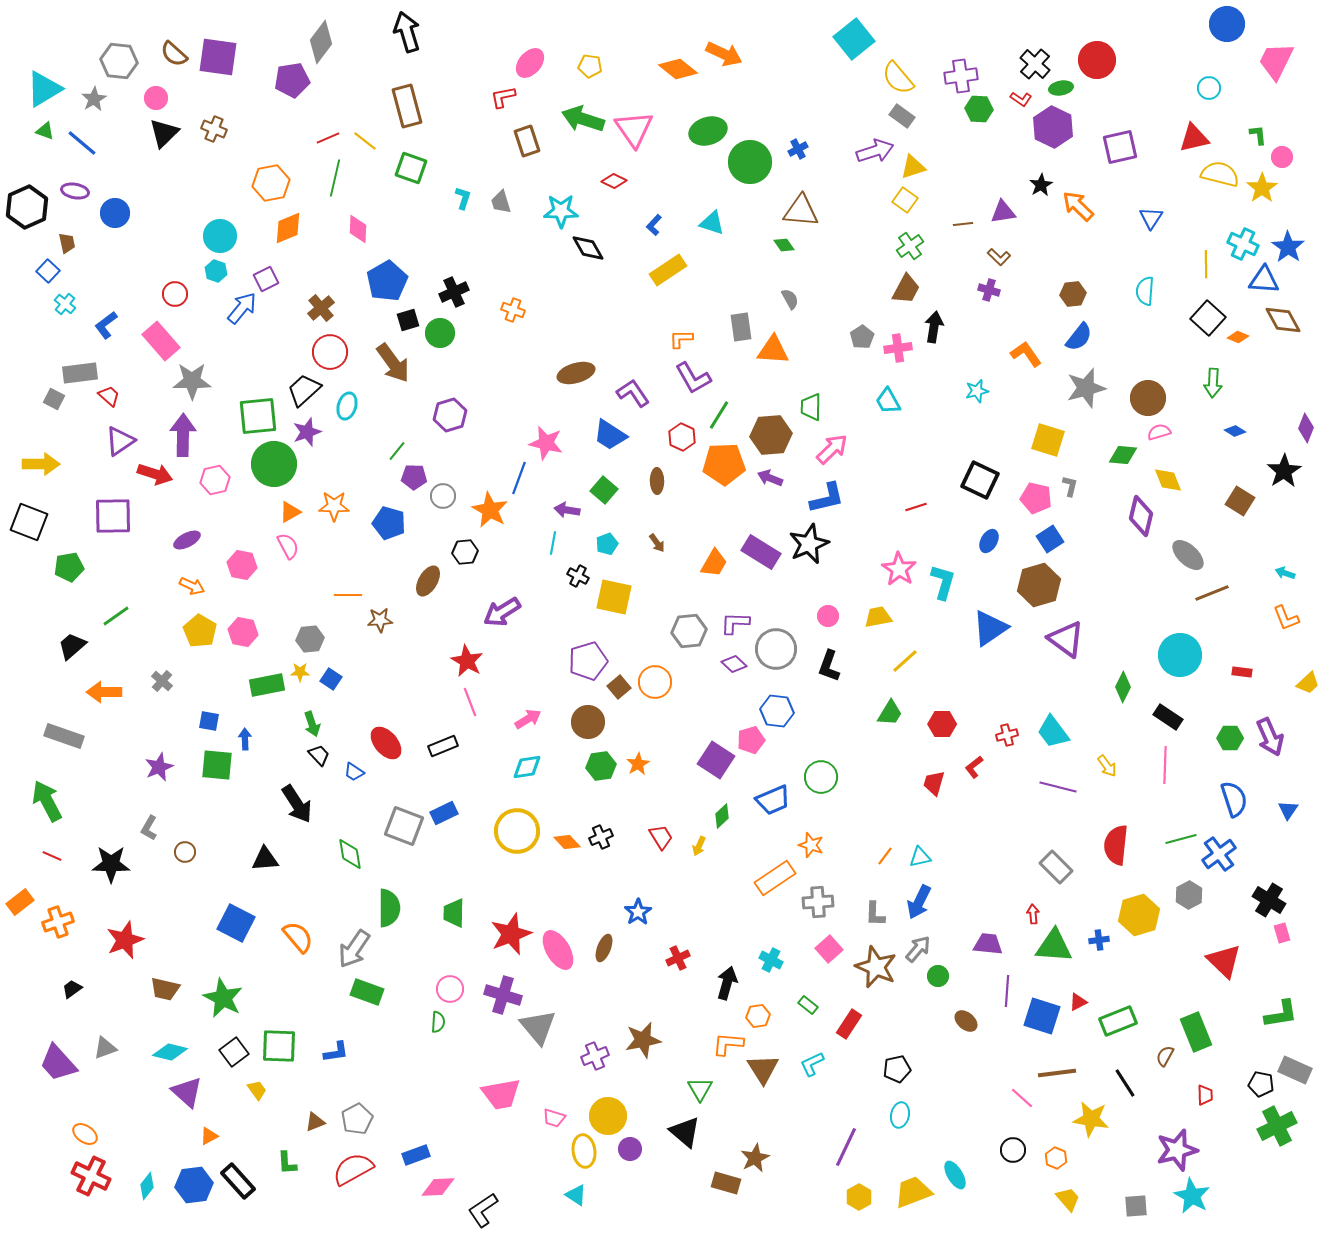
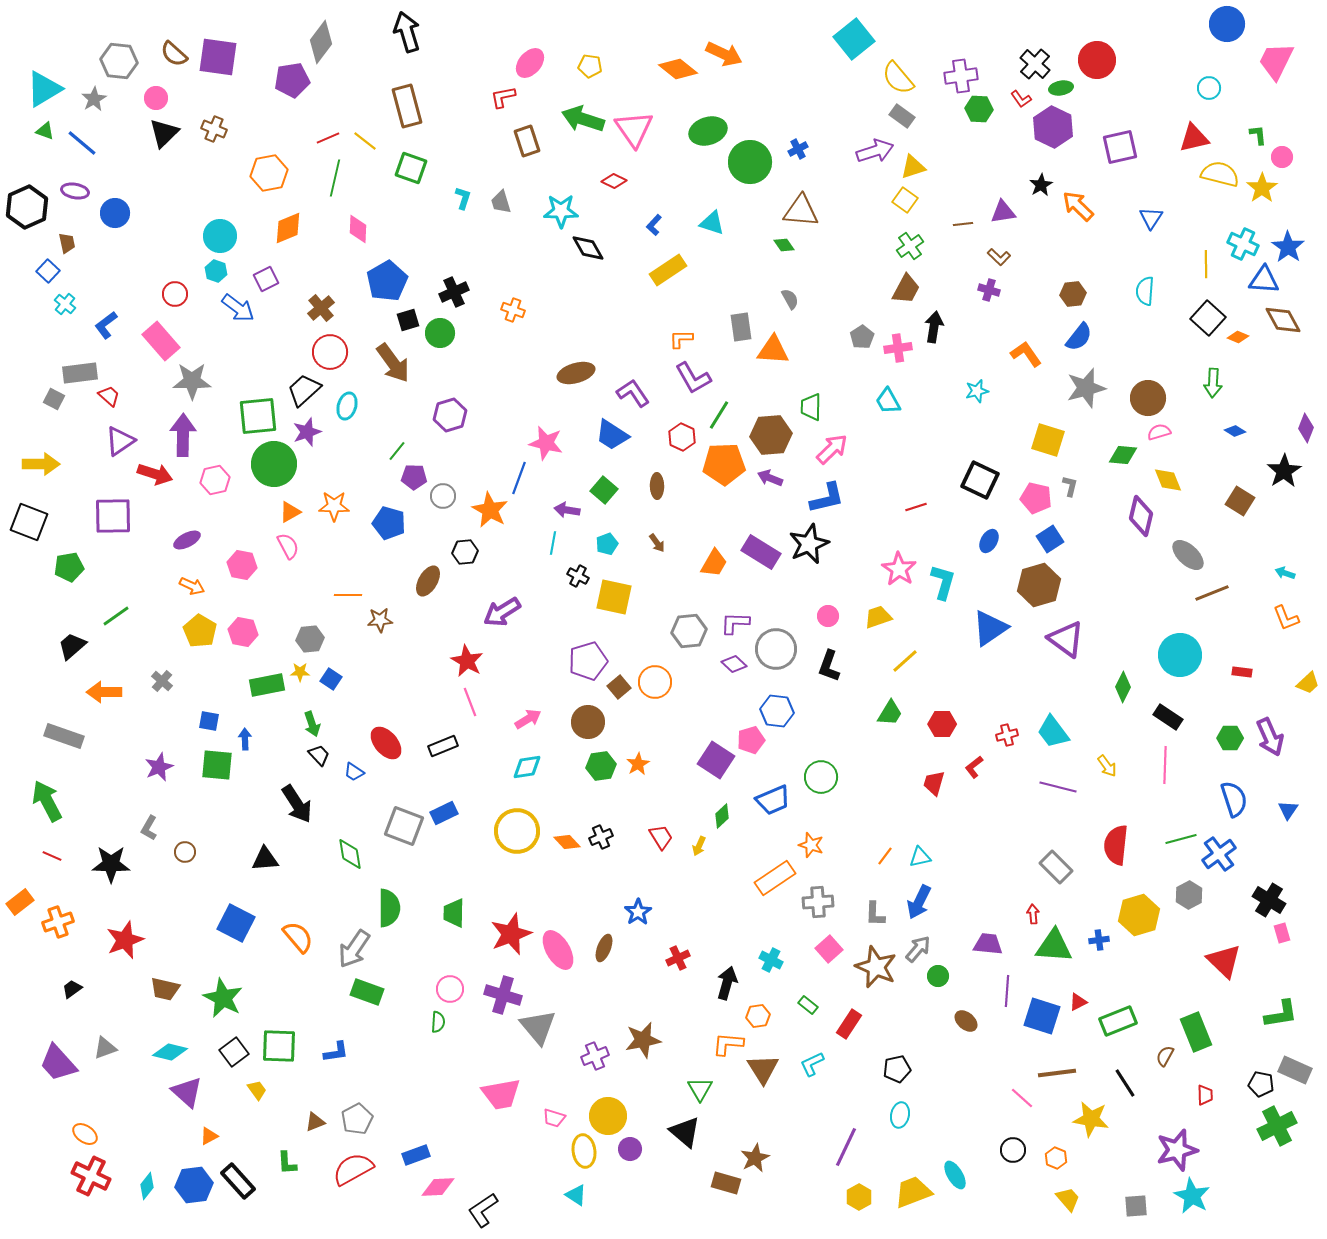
red L-shape at (1021, 99): rotated 20 degrees clockwise
orange hexagon at (271, 183): moved 2 px left, 10 px up
blue arrow at (242, 308): moved 4 px left; rotated 88 degrees clockwise
blue trapezoid at (610, 435): moved 2 px right
brown ellipse at (657, 481): moved 5 px down
yellow trapezoid at (878, 617): rotated 8 degrees counterclockwise
